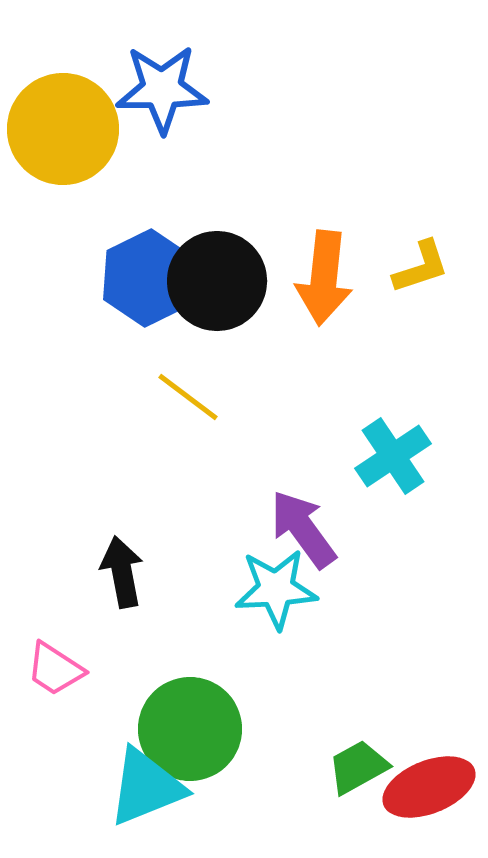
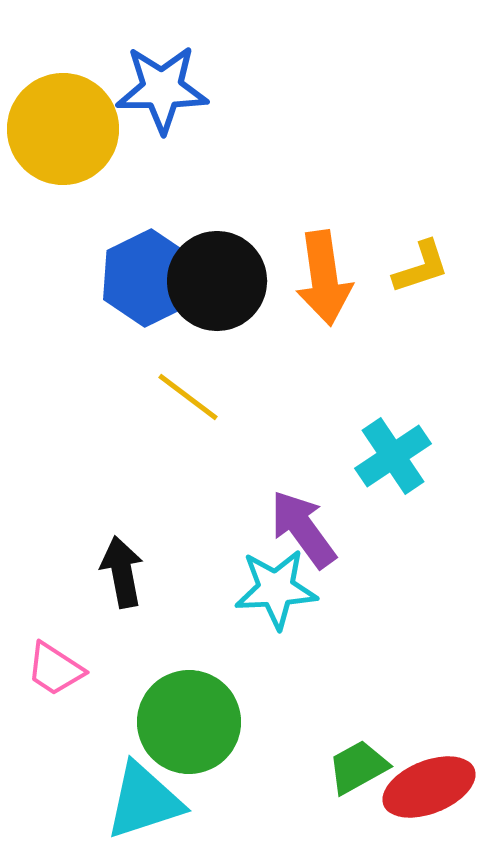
orange arrow: rotated 14 degrees counterclockwise
green circle: moved 1 px left, 7 px up
cyan triangle: moved 2 px left, 14 px down; rotated 4 degrees clockwise
